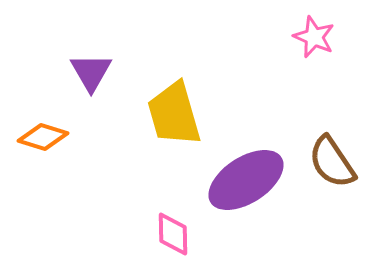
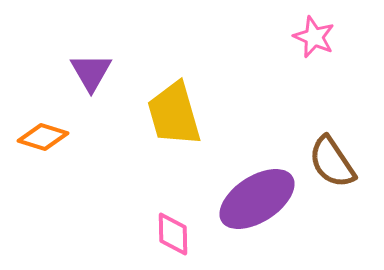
purple ellipse: moved 11 px right, 19 px down
